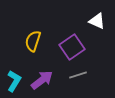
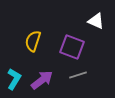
white triangle: moved 1 px left
purple square: rotated 35 degrees counterclockwise
cyan L-shape: moved 2 px up
